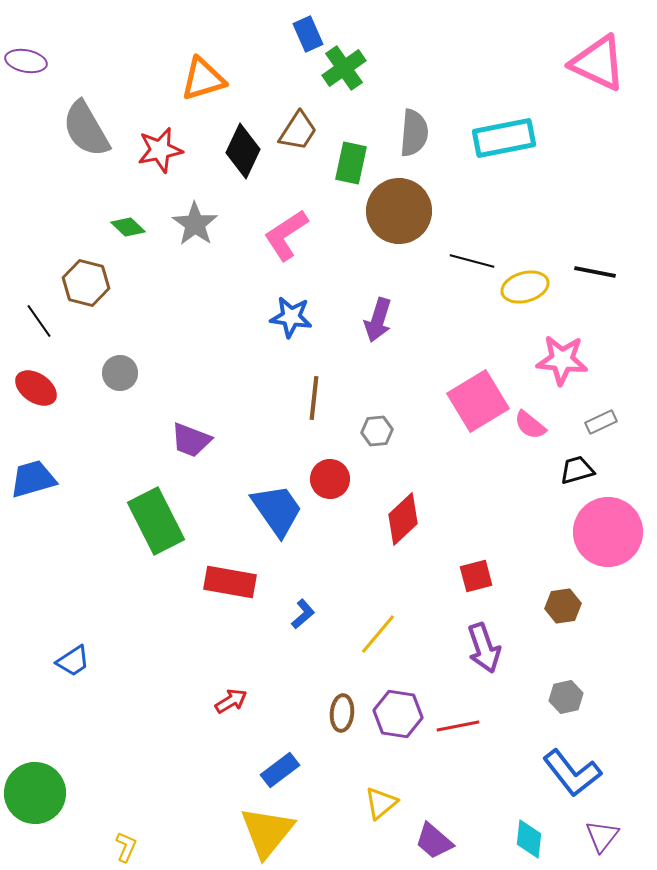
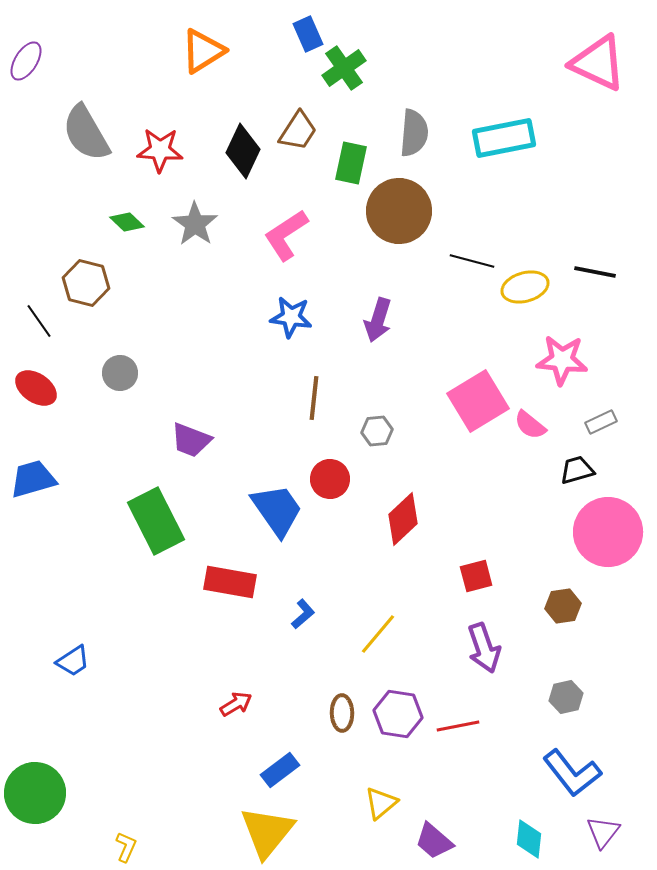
purple ellipse at (26, 61): rotated 69 degrees counterclockwise
orange triangle at (203, 79): moved 28 px up; rotated 15 degrees counterclockwise
gray semicircle at (86, 129): moved 4 px down
red star at (160, 150): rotated 15 degrees clockwise
green diamond at (128, 227): moved 1 px left, 5 px up
red arrow at (231, 701): moved 5 px right, 3 px down
brown ellipse at (342, 713): rotated 6 degrees counterclockwise
purple triangle at (602, 836): moved 1 px right, 4 px up
